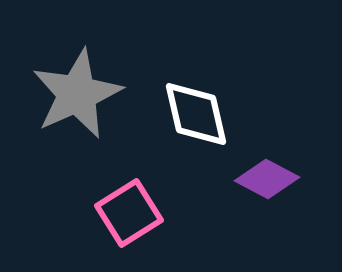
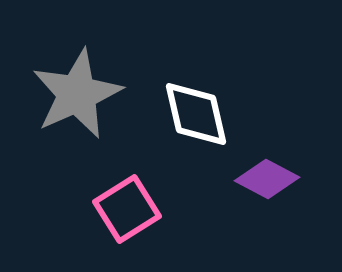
pink square: moved 2 px left, 4 px up
